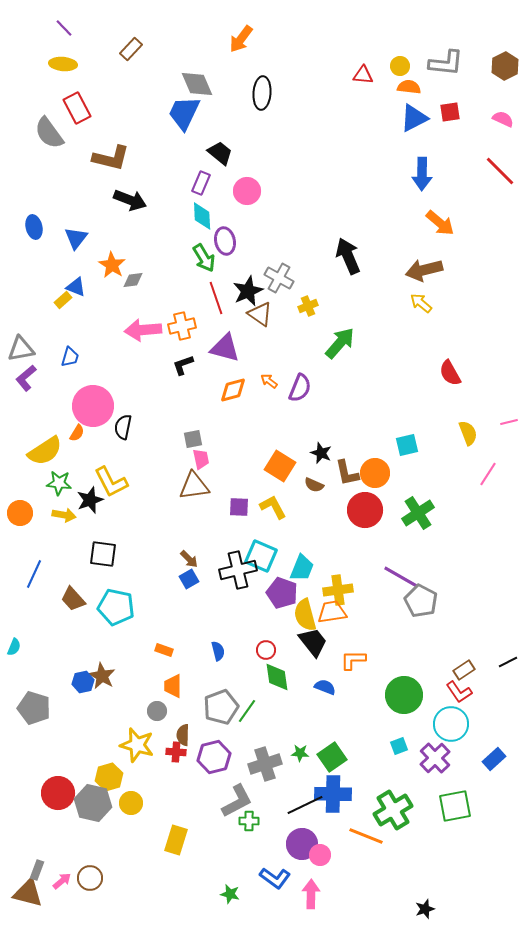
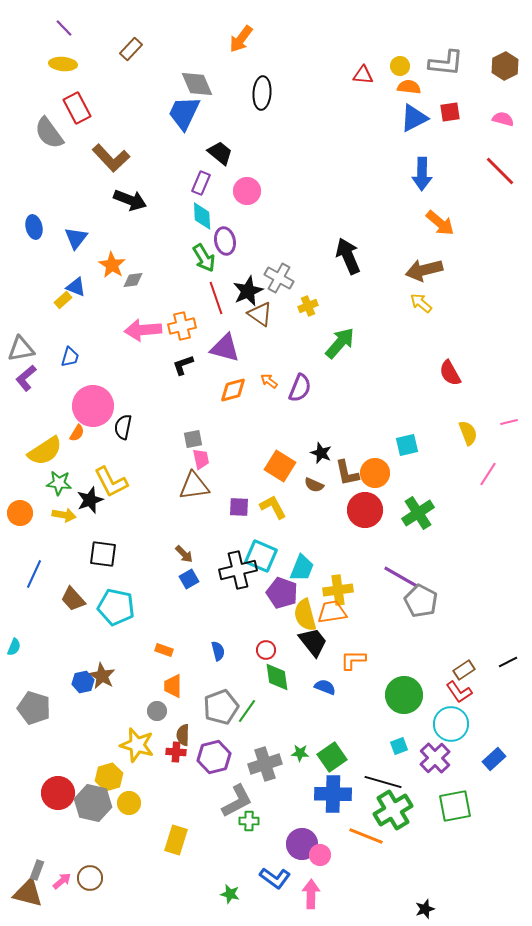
pink semicircle at (503, 119): rotated 10 degrees counterclockwise
brown L-shape at (111, 158): rotated 33 degrees clockwise
brown arrow at (189, 559): moved 5 px left, 5 px up
yellow circle at (131, 803): moved 2 px left
black line at (305, 805): moved 78 px right, 23 px up; rotated 42 degrees clockwise
